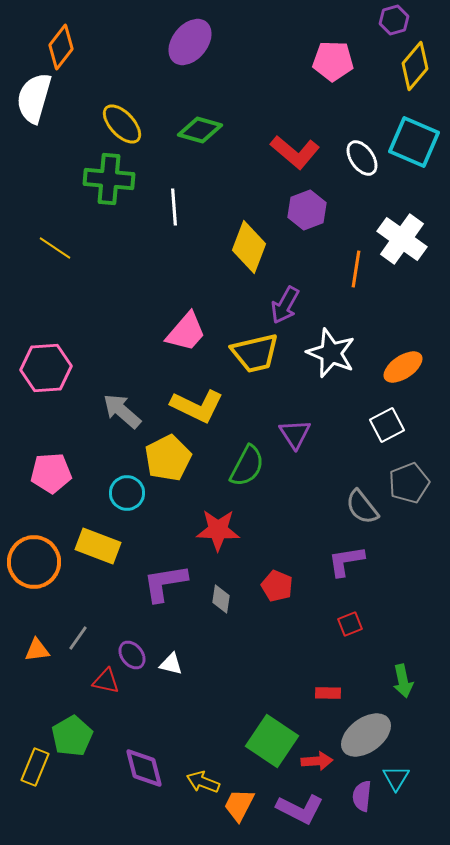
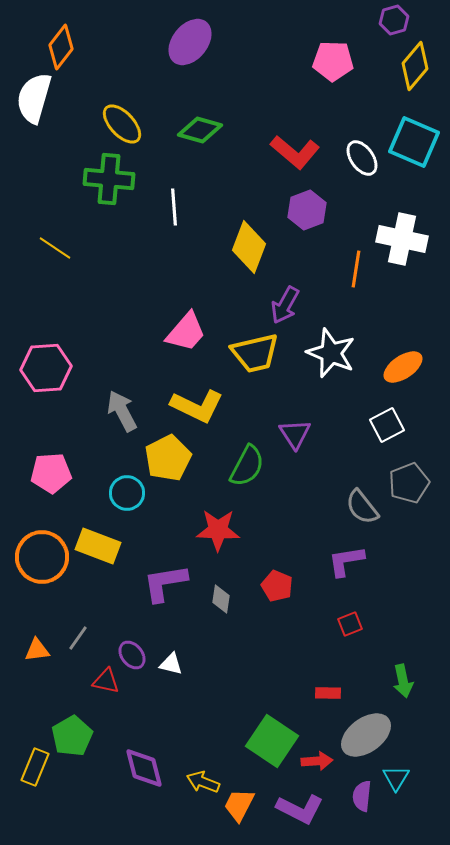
white cross at (402, 239): rotated 24 degrees counterclockwise
gray arrow at (122, 411): rotated 21 degrees clockwise
orange circle at (34, 562): moved 8 px right, 5 px up
